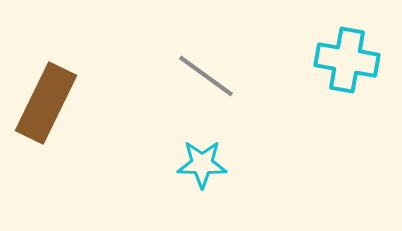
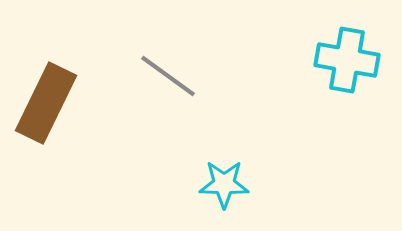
gray line: moved 38 px left
cyan star: moved 22 px right, 20 px down
